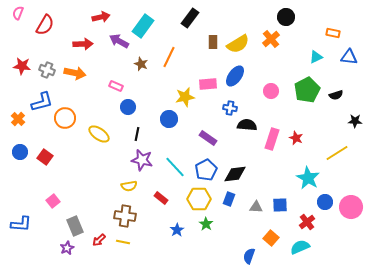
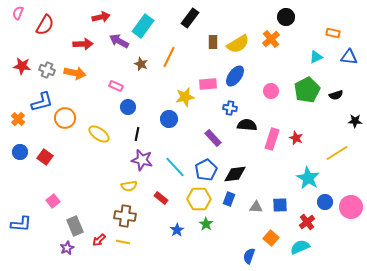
purple rectangle at (208, 138): moved 5 px right; rotated 12 degrees clockwise
